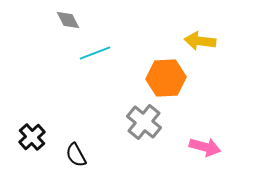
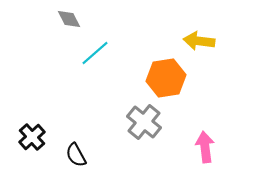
gray diamond: moved 1 px right, 1 px up
yellow arrow: moved 1 px left
cyan line: rotated 20 degrees counterclockwise
orange hexagon: rotated 6 degrees counterclockwise
pink arrow: rotated 112 degrees counterclockwise
